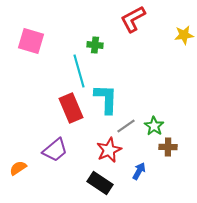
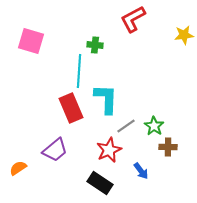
cyan line: rotated 20 degrees clockwise
blue arrow: moved 2 px right; rotated 114 degrees clockwise
